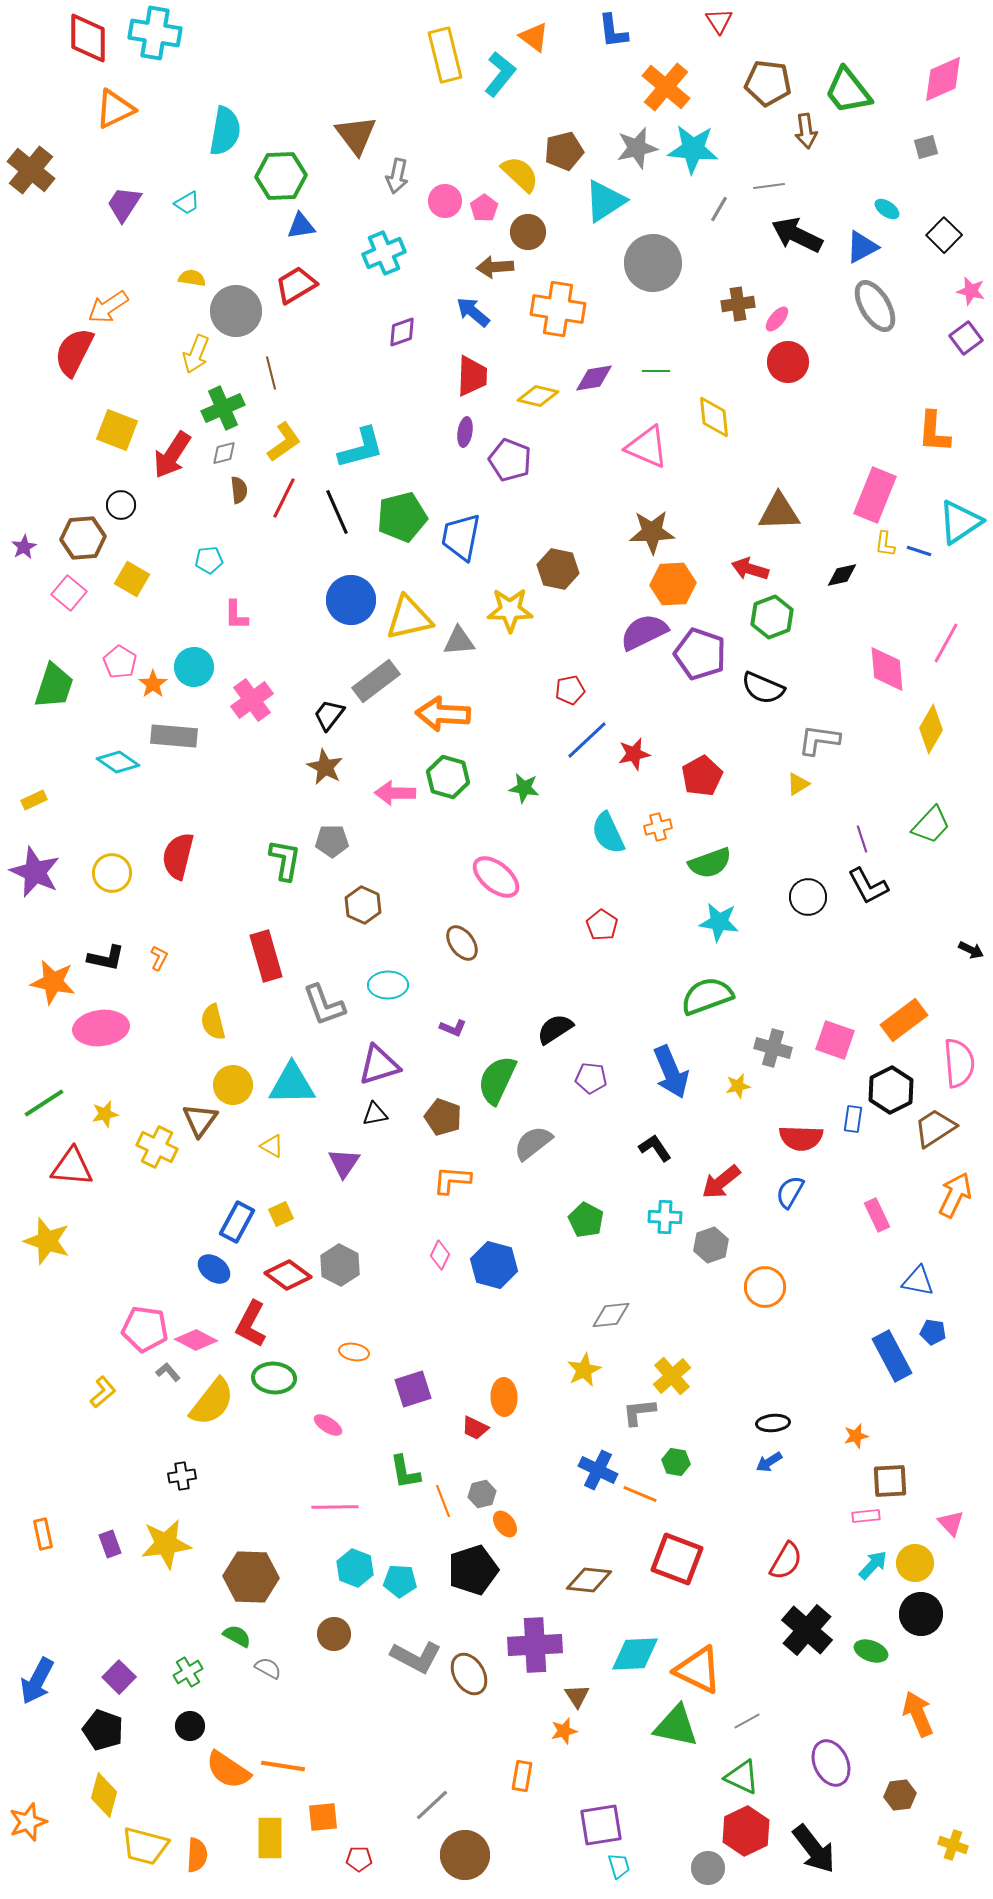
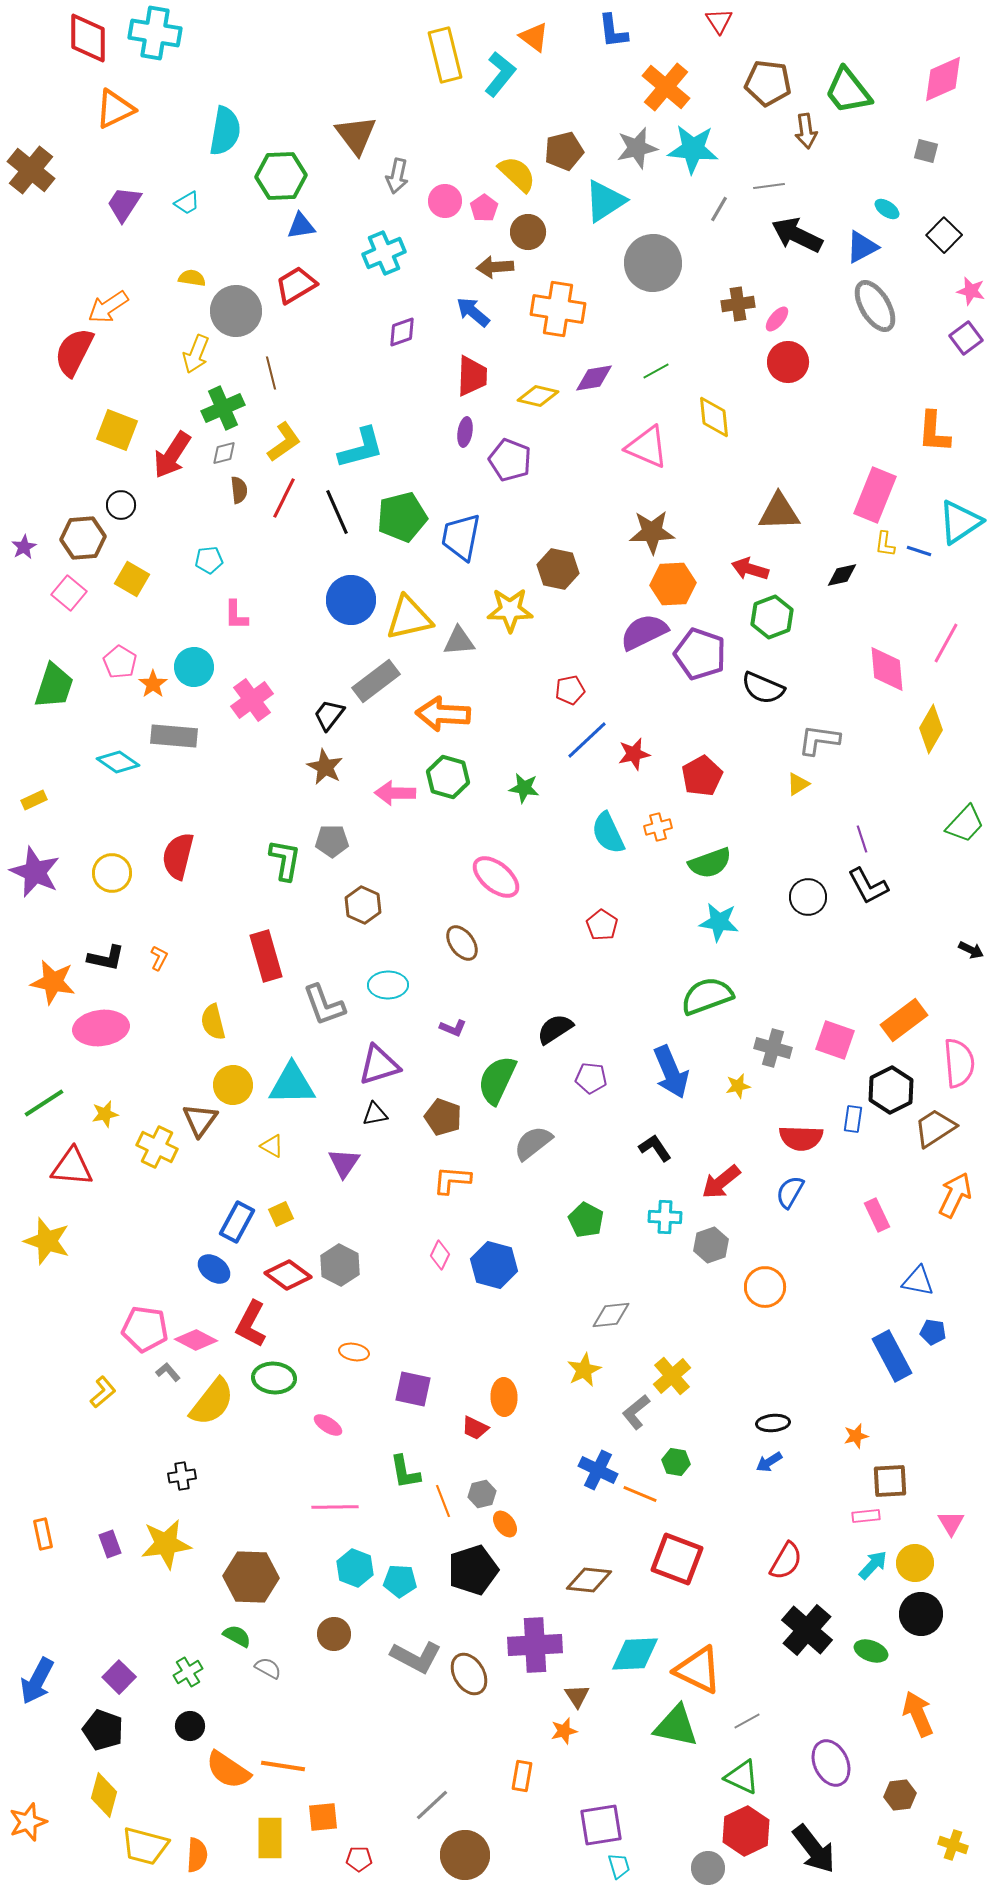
gray square at (926, 147): moved 4 px down; rotated 30 degrees clockwise
yellow semicircle at (520, 174): moved 3 px left
green line at (656, 371): rotated 28 degrees counterclockwise
green trapezoid at (931, 825): moved 34 px right, 1 px up
purple square at (413, 1389): rotated 30 degrees clockwise
gray L-shape at (639, 1412): moved 3 px left; rotated 33 degrees counterclockwise
pink triangle at (951, 1523): rotated 12 degrees clockwise
